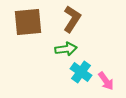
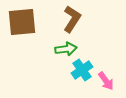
brown square: moved 6 px left
cyan cross: moved 1 px right, 2 px up; rotated 20 degrees clockwise
